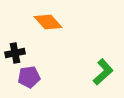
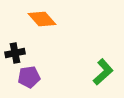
orange diamond: moved 6 px left, 3 px up
